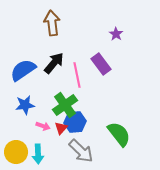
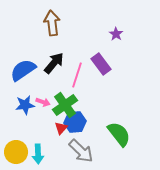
pink line: rotated 30 degrees clockwise
pink arrow: moved 24 px up
